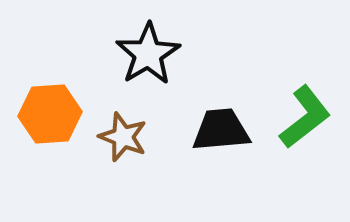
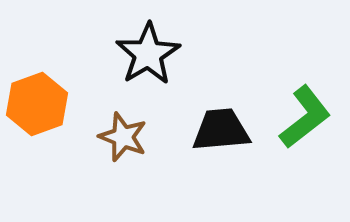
orange hexagon: moved 13 px left, 10 px up; rotated 16 degrees counterclockwise
